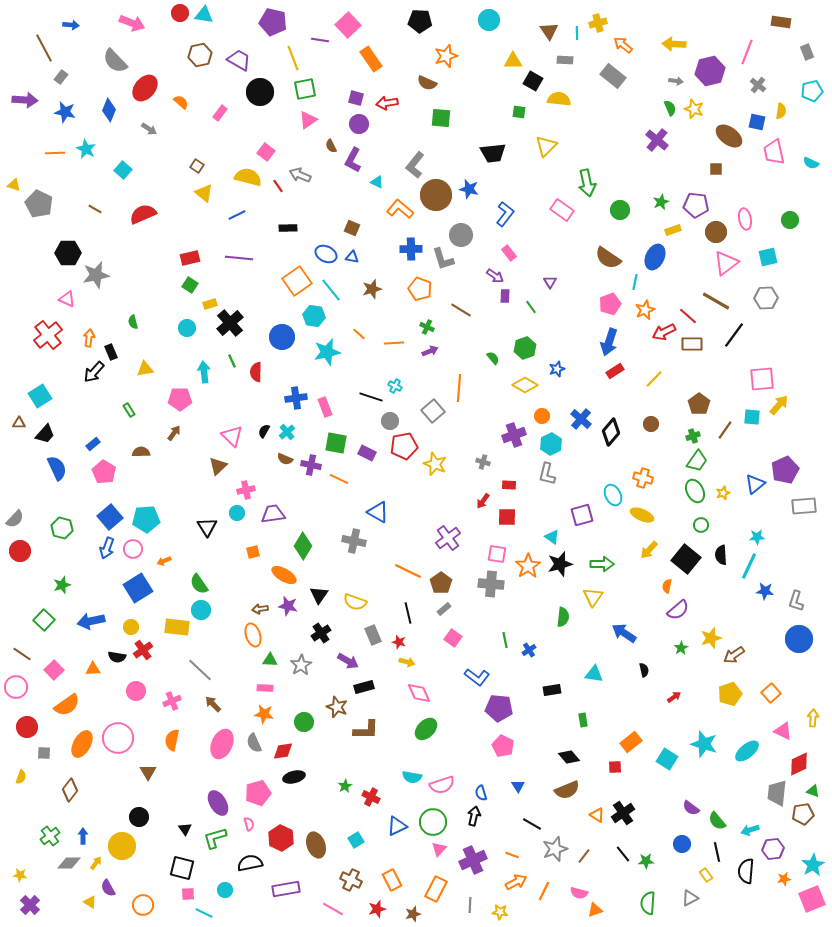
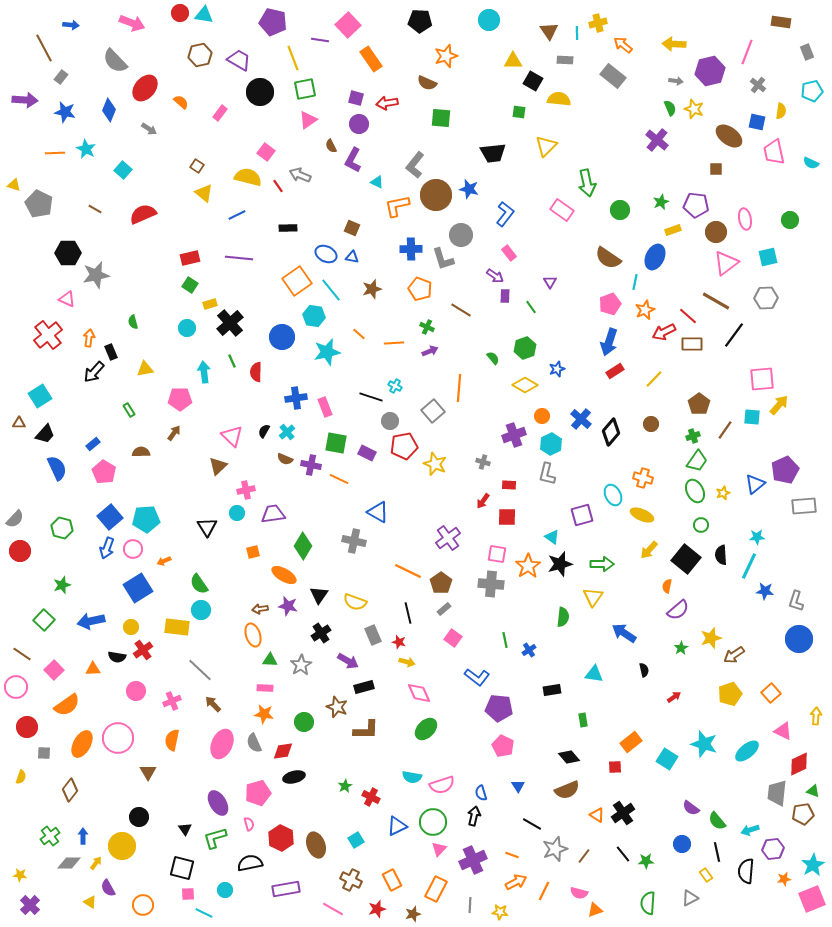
orange L-shape at (400, 209): moved 3 px left, 3 px up; rotated 52 degrees counterclockwise
yellow arrow at (813, 718): moved 3 px right, 2 px up
